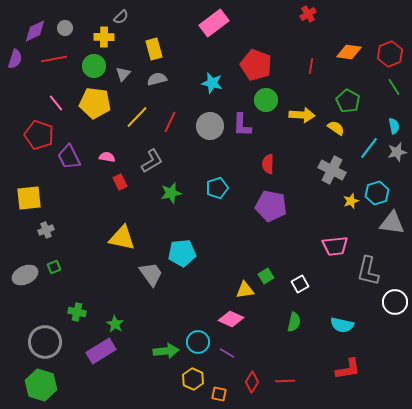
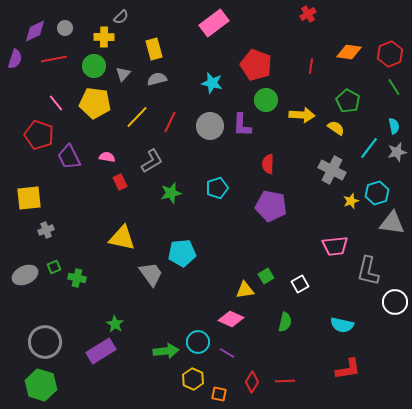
green cross at (77, 312): moved 34 px up
green semicircle at (294, 322): moved 9 px left
